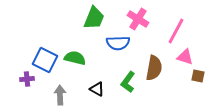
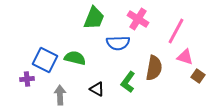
brown square: rotated 24 degrees clockwise
